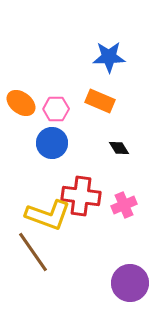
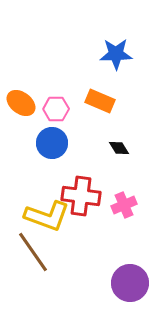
blue star: moved 7 px right, 3 px up
yellow L-shape: moved 1 px left, 1 px down
